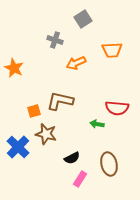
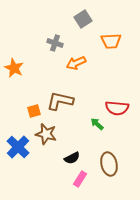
gray cross: moved 3 px down
orange trapezoid: moved 1 px left, 9 px up
green arrow: rotated 32 degrees clockwise
